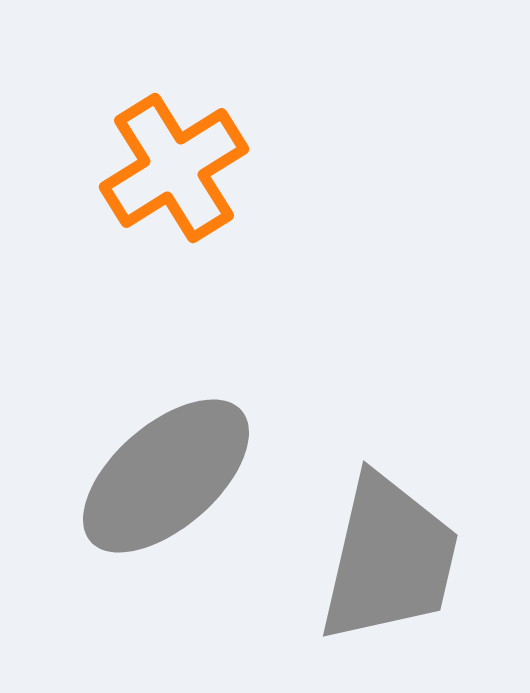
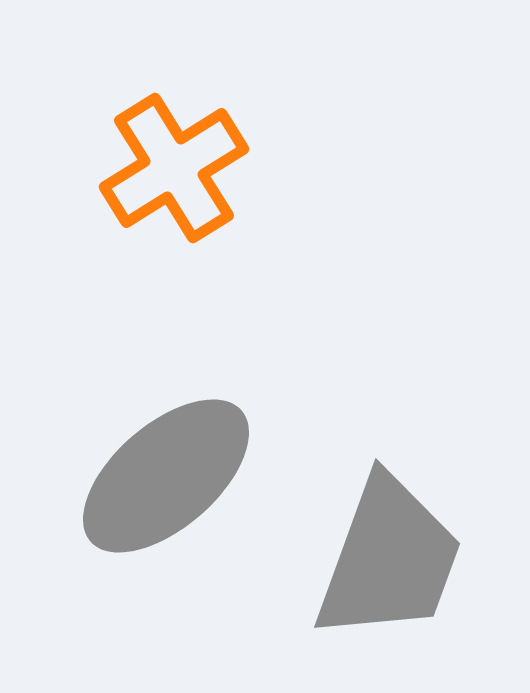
gray trapezoid: rotated 7 degrees clockwise
